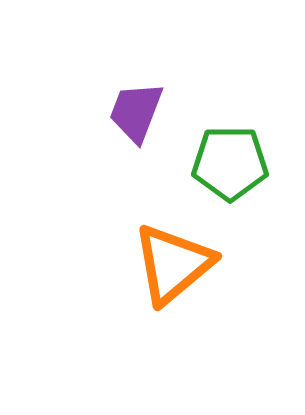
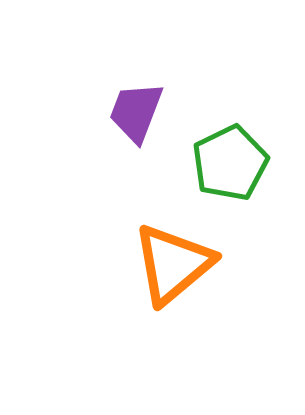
green pentagon: rotated 26 degrees counterclockwise
